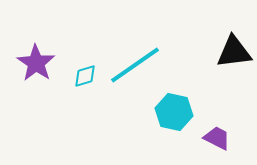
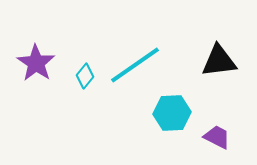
black triangle: moved 15 px left, 9 px down
cyan diamond: rotated 35 degrees counterclockwise
cyan hexagon: moved 2 px left, 1 px down; rotated 15 degrees counterclockwise
purple trapezoid: moved 1 px up
